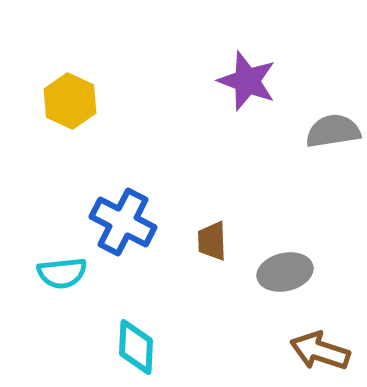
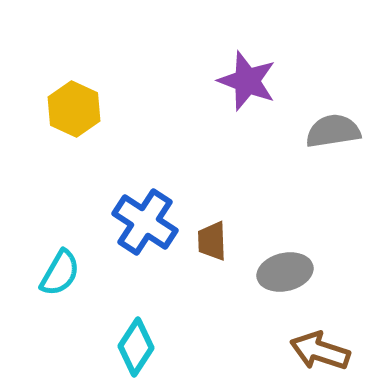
yellow hexagon: moved 4 px right, 8 px down
blue cross: moved 22 px right; rotated 6 degrees clockwise
cyan semicircle: moved 2 px left; rotated 54 degrees counterclockwise
cyan diamond: rotated 30 degrees clockwise
